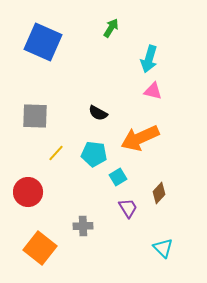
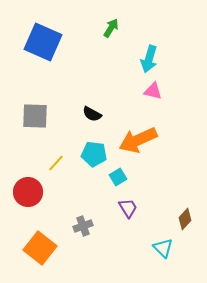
black semicircle: moved 6 px left, 1 px down
orange arrow: moved 2 px left, 2 px down
yellow line: moved 10 px down
brown diamond: moved 26 px right, 26 px down
gray cross: rotated 18 degrees counterclockwise
